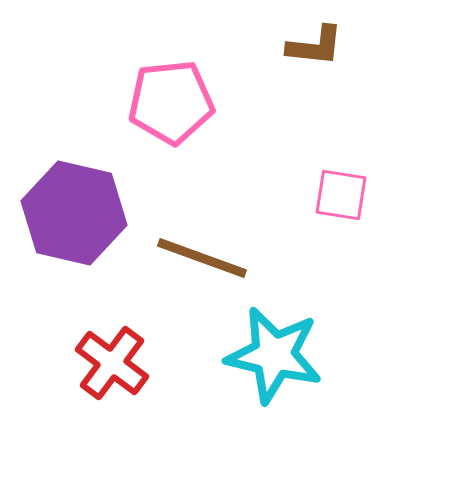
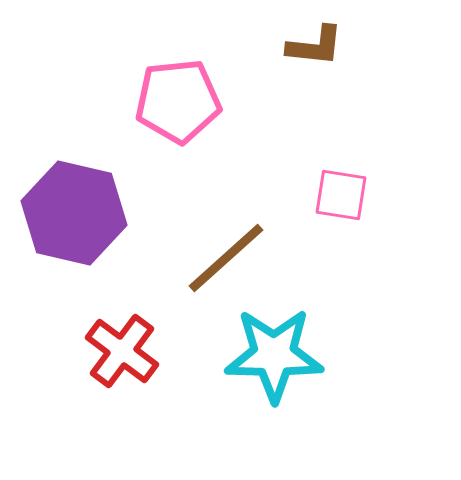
pink pentagon: moved 7 px right, 1 px up
brown line: moved 24 px right; rotated 62 degrees counterclockwise
cyan star: rotated 12 degrees counterclockwise
red cross: moved 10 px right, 12 px up
